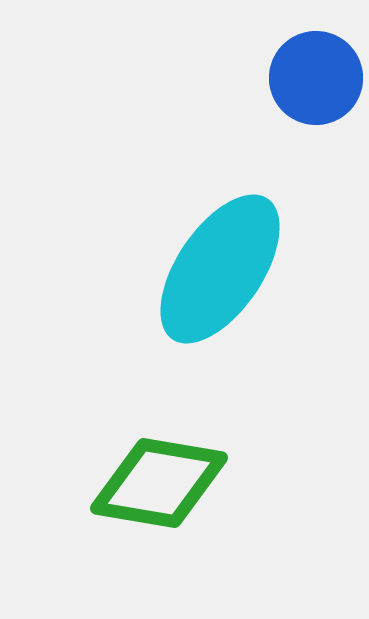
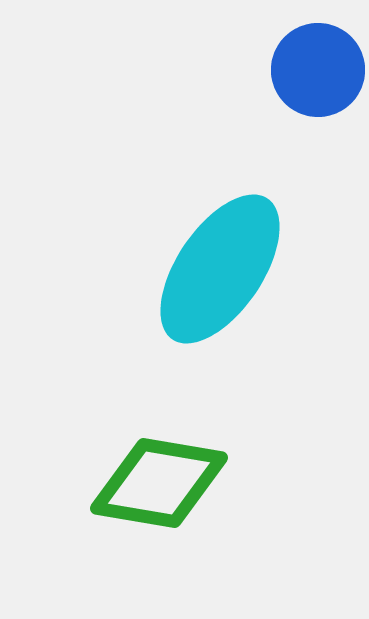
blue circle: moved 2 px right, 8 px up
